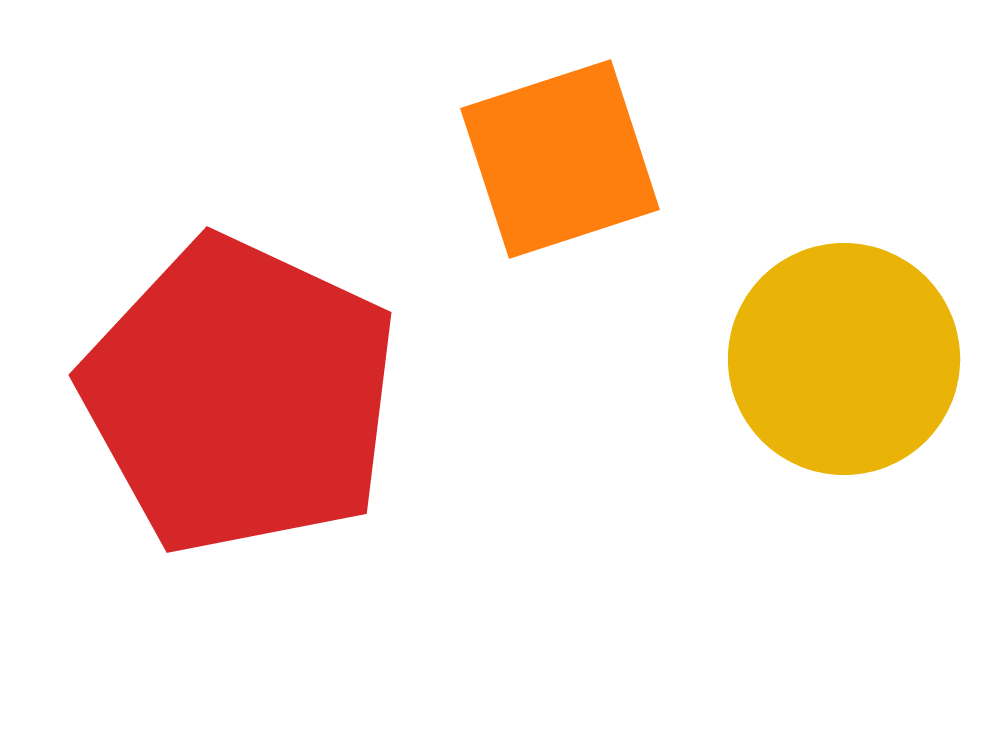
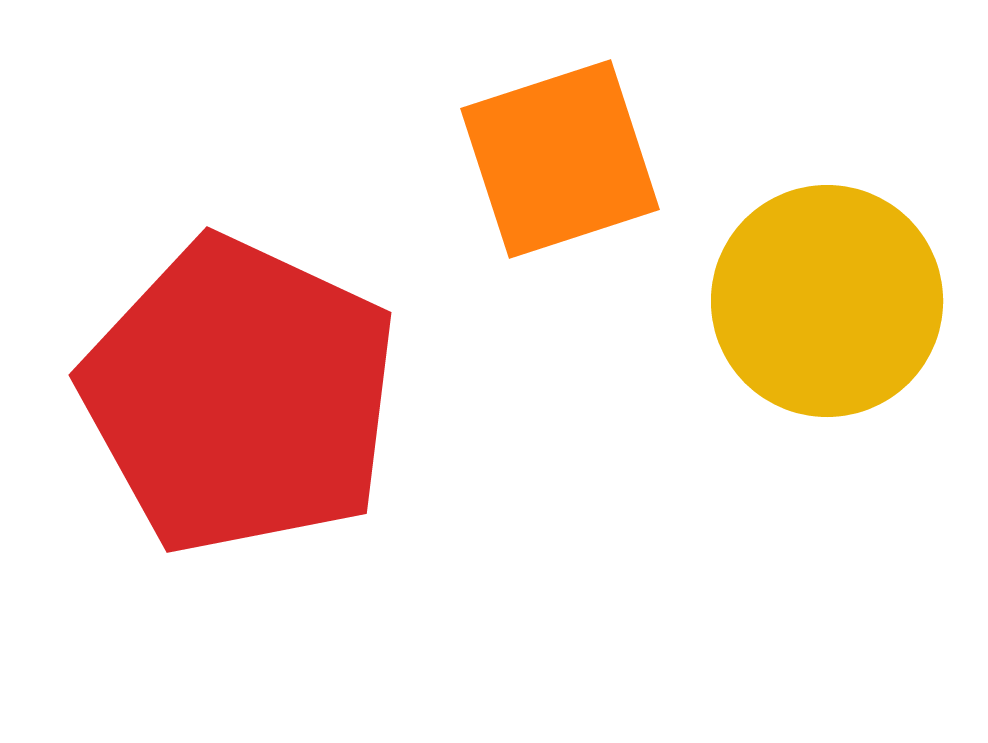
yellow circle: moved 17 px left, 58 px up
